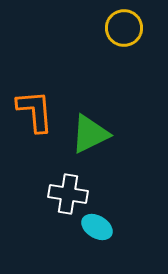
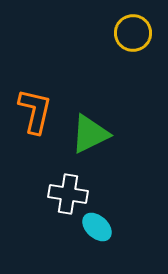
yellow circle: moved 9 px right, 5 px down
orange L-shape: rotated 18 degrees clockwise
cyan ellipse: rotated 12 degrees clockwise
